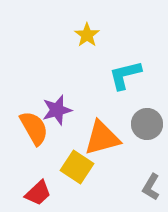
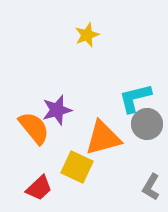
yellow star: rotated 15 degrees clockwise
cyan L-shape: moved 10 px right, 23 px down
orange semicircle: rotated 9 degrees counterclockwise
orange triangle: moved 1 px right
yellow square: rotated 8 degrees counterclockwise
red trapezoid: moved 1 px right, 5 px up
